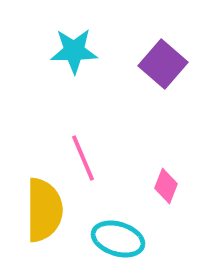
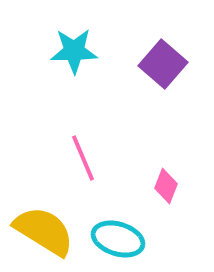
yellow semicircle: moved 21 px down; rotated 58 degrees counterclockwise
